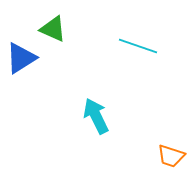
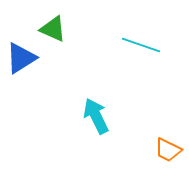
cyan line: moved 3 px right, 1 px up
orange trapezoid: moved 3 px left, 6 px up; rotated 8 degrees clockwise
